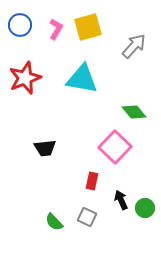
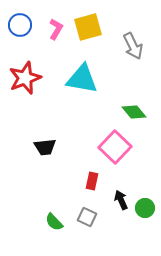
gray arrow: moved 1 px left; rotated 112 degrees clockwise
black trapezoid: moved 1 px up
